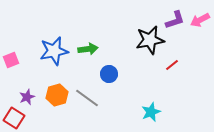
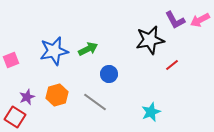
purple L-shape: rotated 80 degrees clockwise
green arrow: rotated 18 degrees counterclockwise
gray line: moved 8 px right, 4 px down
red square: moved 1 px right, 1 px up
